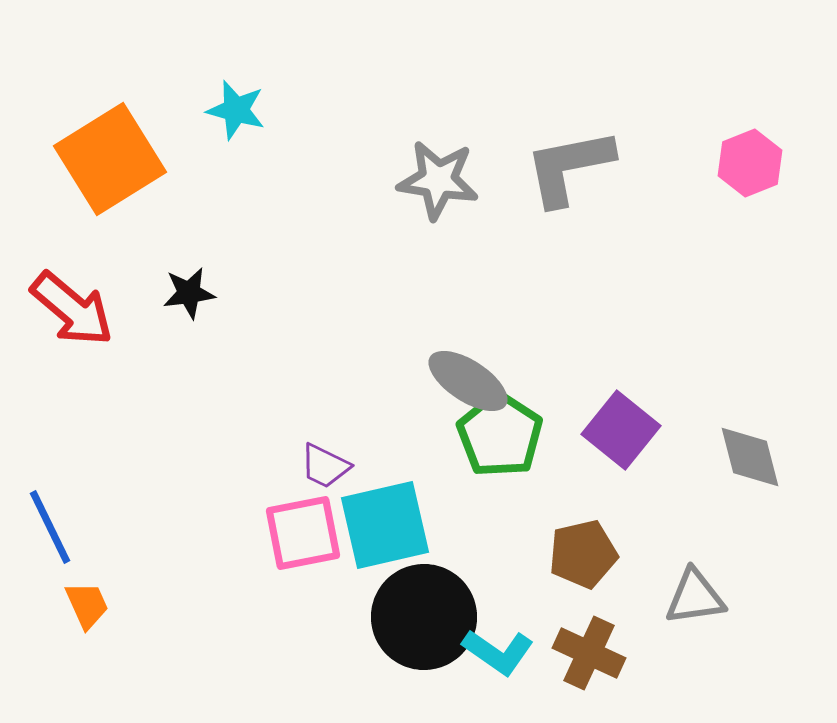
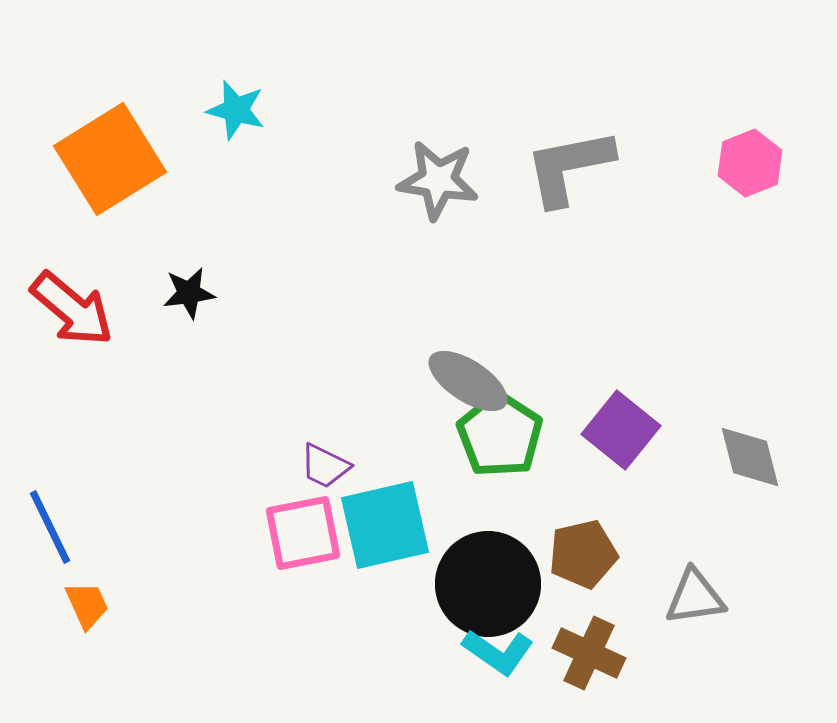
black circle: moved 64 px right, 33 px up
